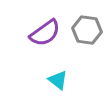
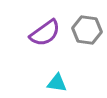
cyan triangle: moved 1 px left, 3 px down; rotated 30 degrees counterclockwise
